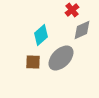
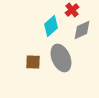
cyan diamond: moved 10 px right, 9 px up
gray ellipse: rotated 68 degrees counterclockwise
